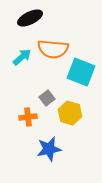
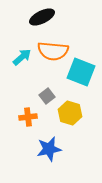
black ellipse: moved 12 px right, 1 px up
orange semicircle: moved 2 px down
gray square: moved 2 px up
